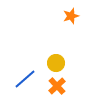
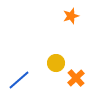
blue line: moved 6 px left, 1 px down
orange cross: moved 19 px right, 8 px up
